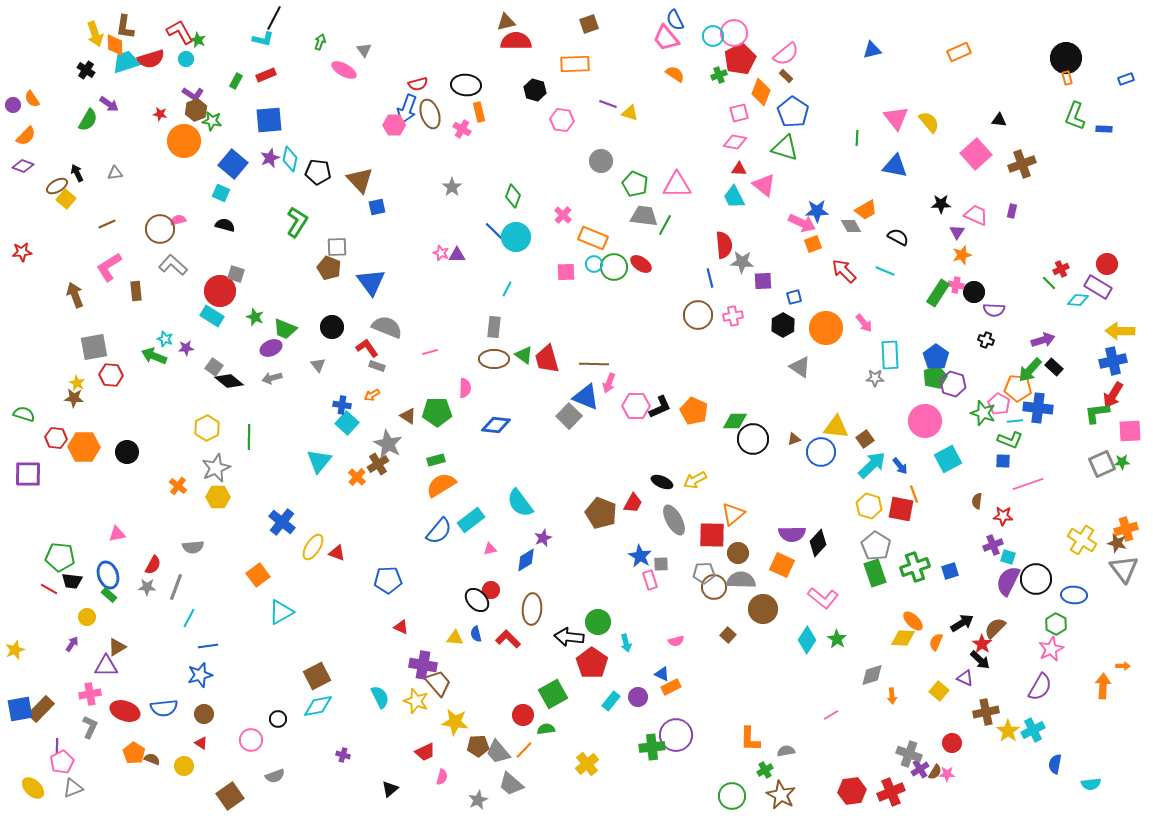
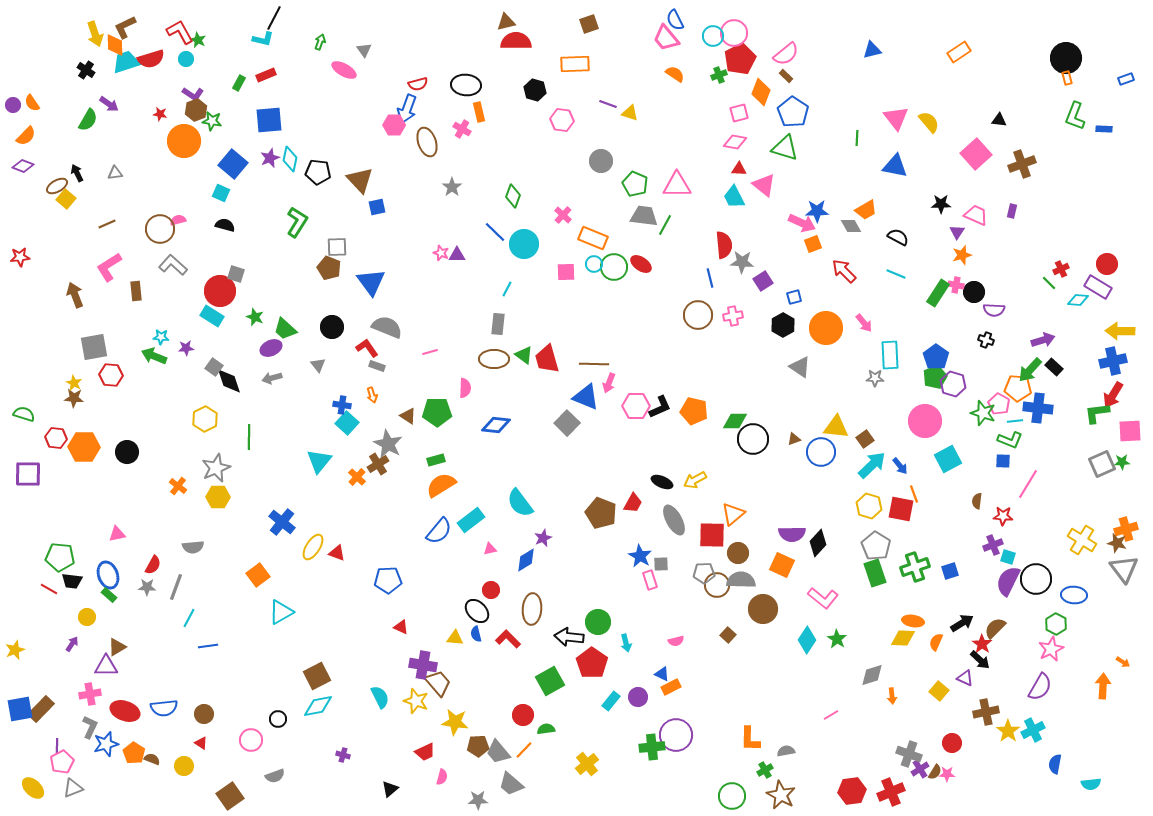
brown L-shape at (125, 27): rotated 55 degrees clockwise
orange rectangle at (959, 52): rotated 10 degrees counterclockwise
green rectangle at (236, 81): moved 3 px right, 2 px down
orange semicircle at (32, 99): moved 4 px down
brown ellipse at (430, 114): moved 3 px left, 28 px down
cyan circle at (516, 237): moved 8 px right, 7 px down
red star at (22, 252): moved 2 px left, 5 px down
cyan line at (885, 271): moved 11 px right, 3 px down
purple square at (763, 281): rotated 30 degrees counterclockwise
gray rectangle at (494, 327): moved 4 px right, 3 px up
green trapezoid at (285, 329): rotated 20 degrees clockwise
cyan star at (165, 339): moved 4 px left, 2 px up; rotated 14 degrees counterclockwise
black diamond at (229, 381): rotated 32 degrees clockwise
yellow star at (77, 383): moved 3 px left
orange arrow at (372, 395): rotated 77 degrees counterclockwise
orange pentagon at (694, 411): rotated 12 degrees counterclockwise
gray square at (569, 416): moved 2 px left, 7 px down
yellow hexagon at (207, 428): moved 2 px left, 9 px up
pink line at (1028, 484): rotated 40 degrees counterclockwise
brown circle at (714, 587): moved 3 px right, 2 px up
black ellipse at (477, 600): moved 11 px down
orange ellipse at (913, 621): rotated 35 degrees counterclockwise
orange arrow at (1123, 666): moved 4 px up; rotated 32 degrees clockwise
blue star at (200, 675): moved 94 px left, 69 px down
green square at (553, 694): moved 3 px left, 13 px up
gray star at (478, 800): rotated 24 degrees clockwise
